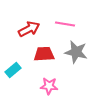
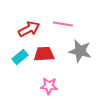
pink line: moved 2 px left
gray star: moved 4 px right, 1 px up
cyan rectangle: moved 7 px right, 13 px up
